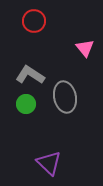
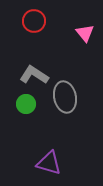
pink triangle: moved 15 px up
gray L-shape: moved 4 px right
purple triangle: rotated 28 degrees counterclockwise
